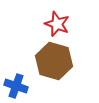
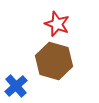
blue cross: rotated 30 degrees clockwise
